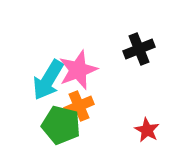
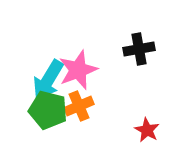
black cross: rotated 12 degrees clockwise
green pentagon: moved 13 px left, 15 px up
